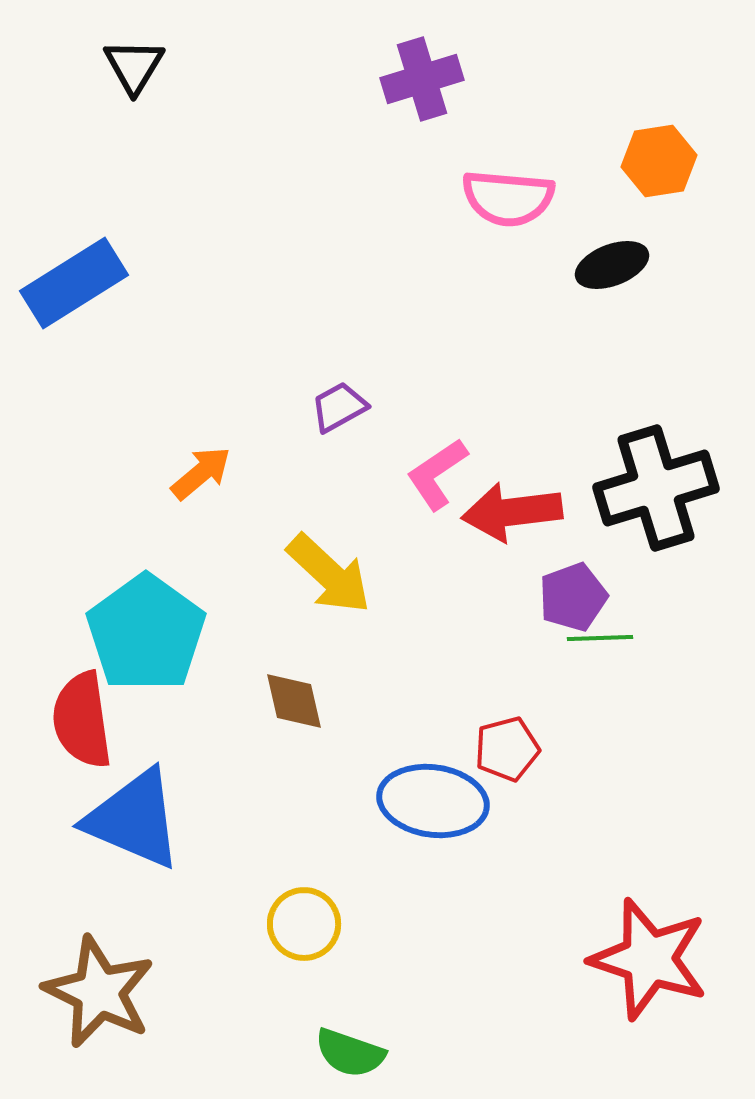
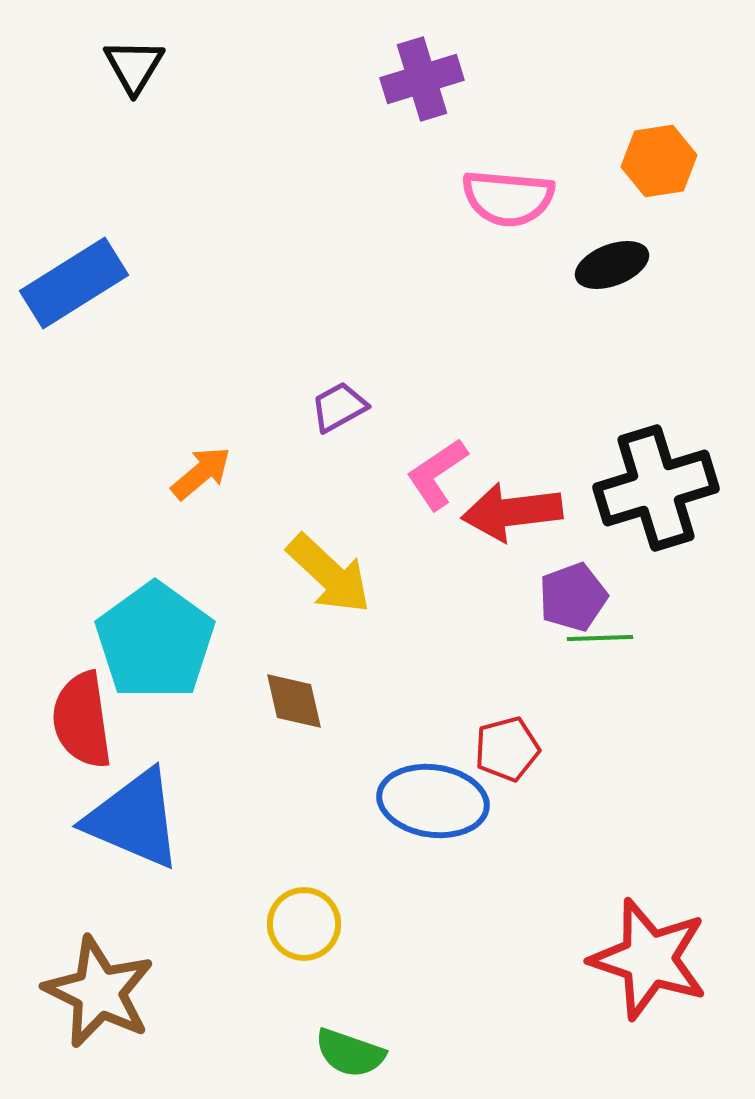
cyan pentagon: moved 9 px right, 8 px down
